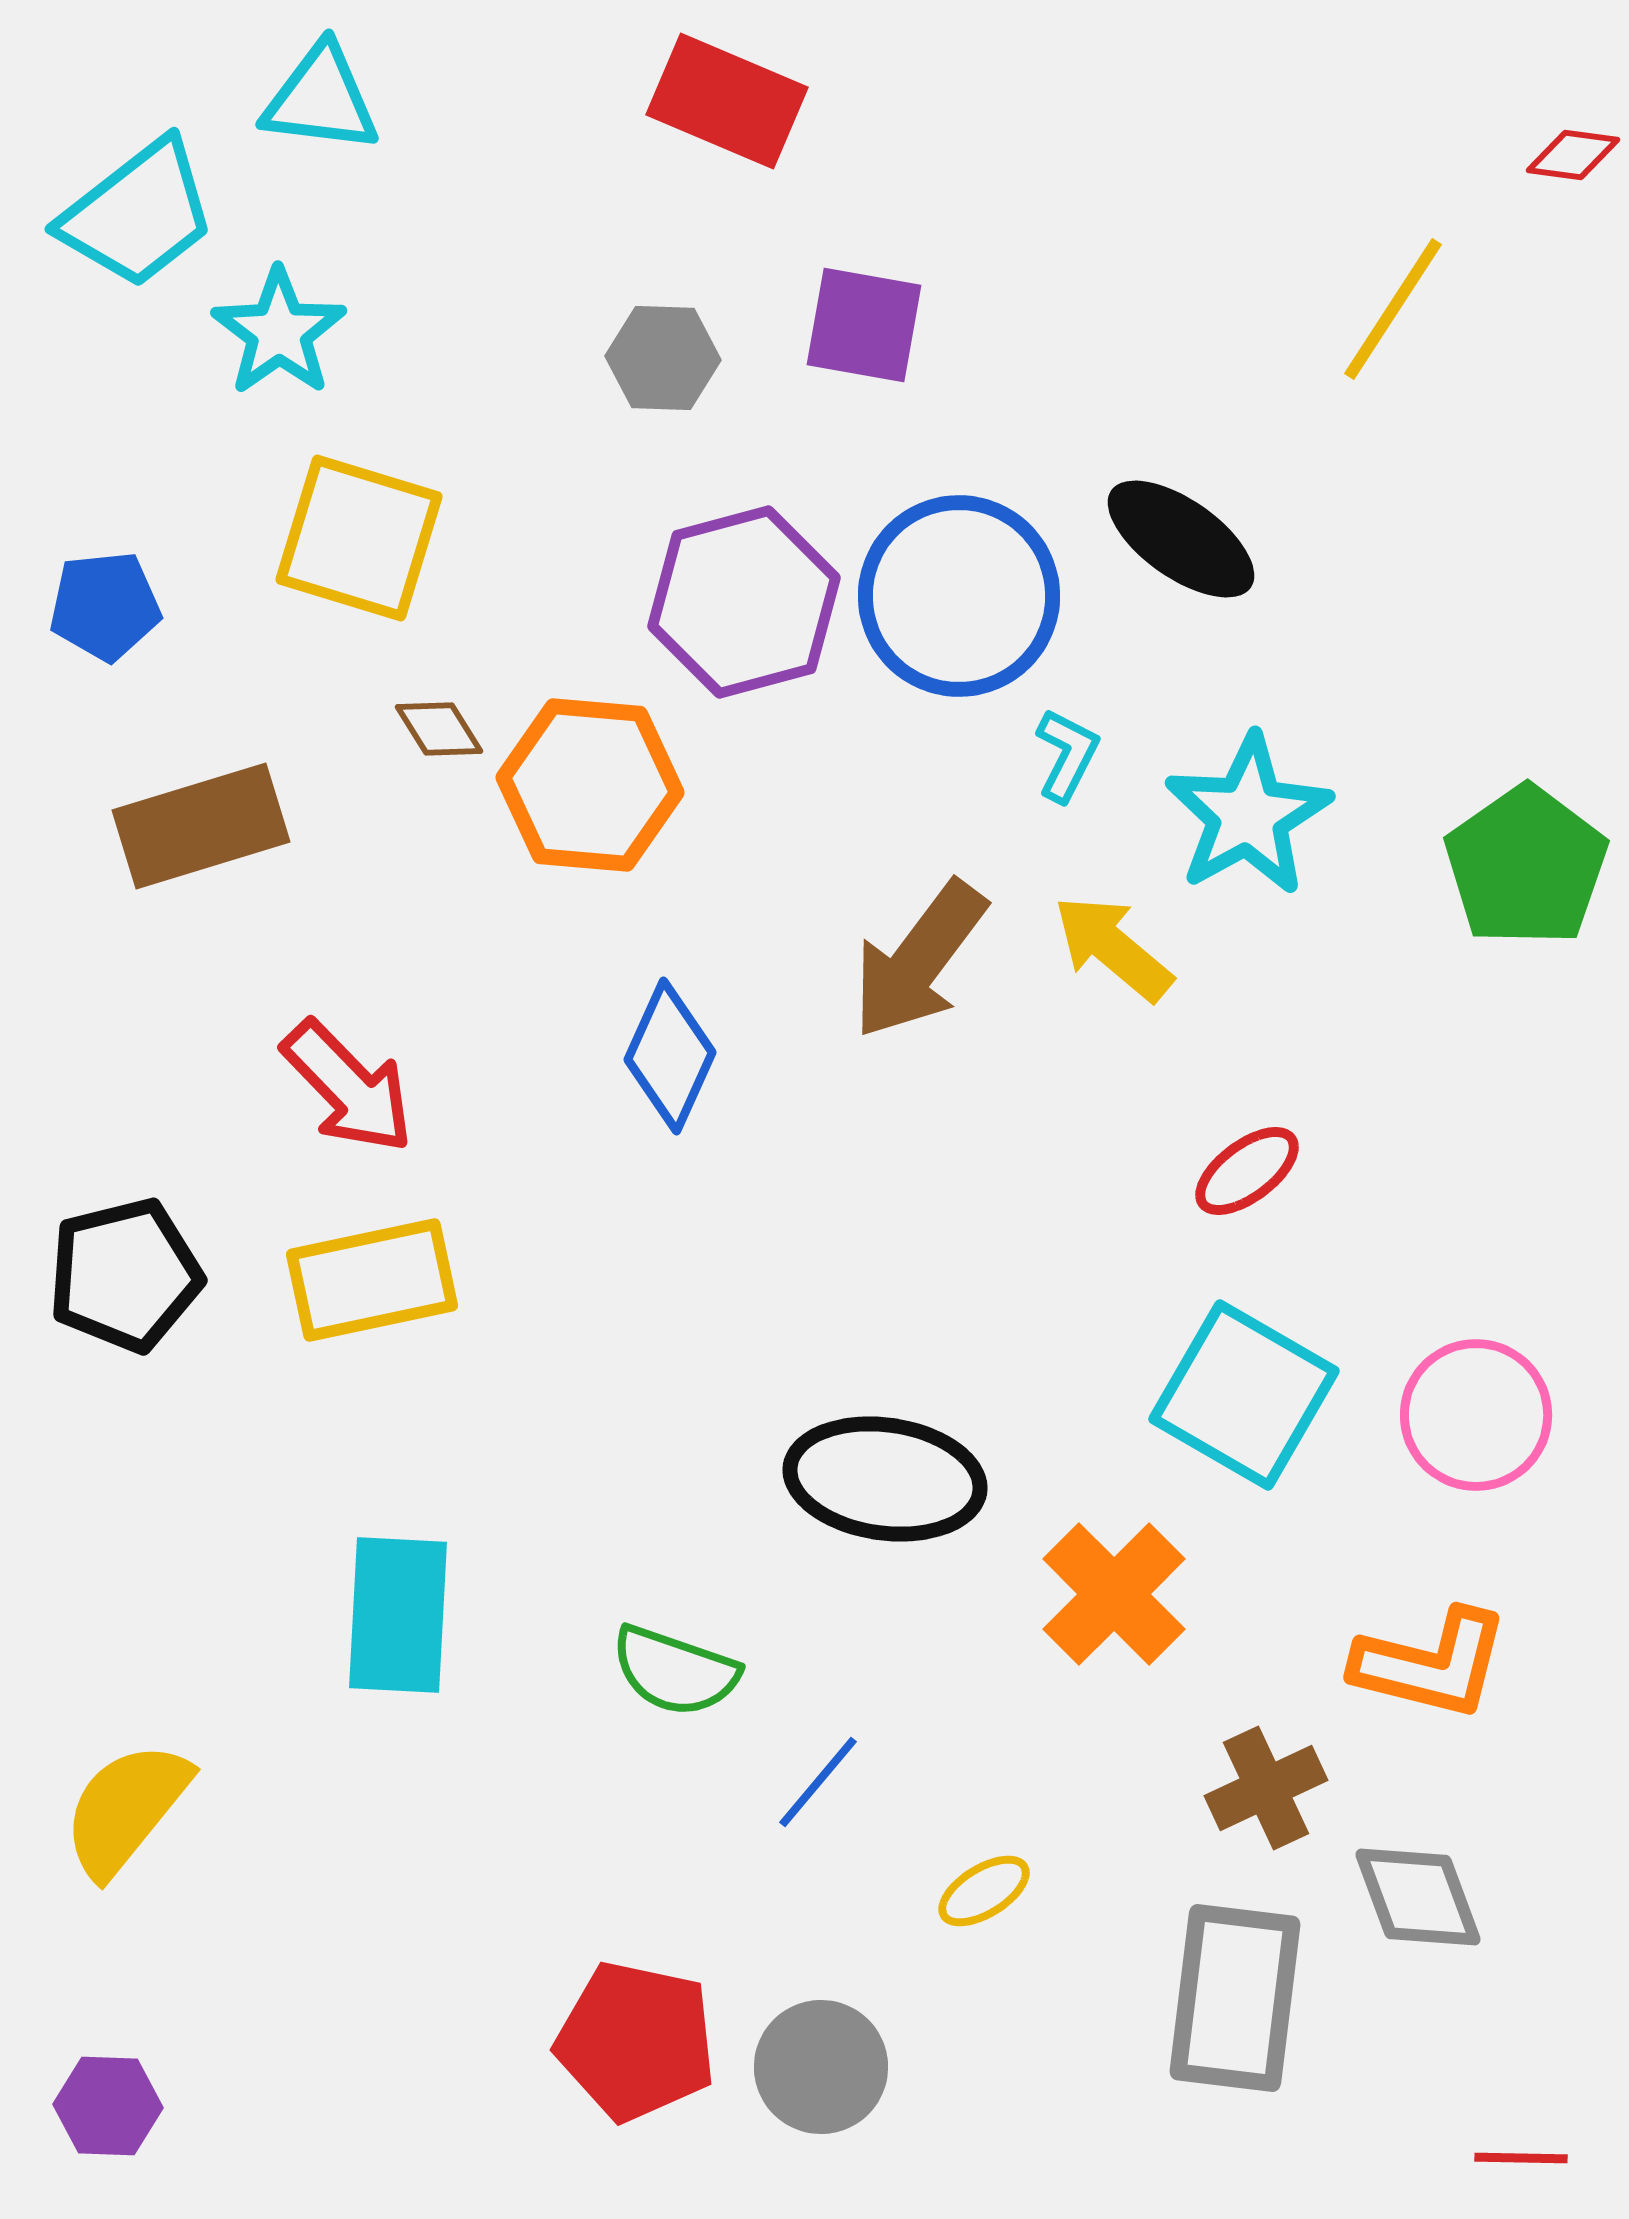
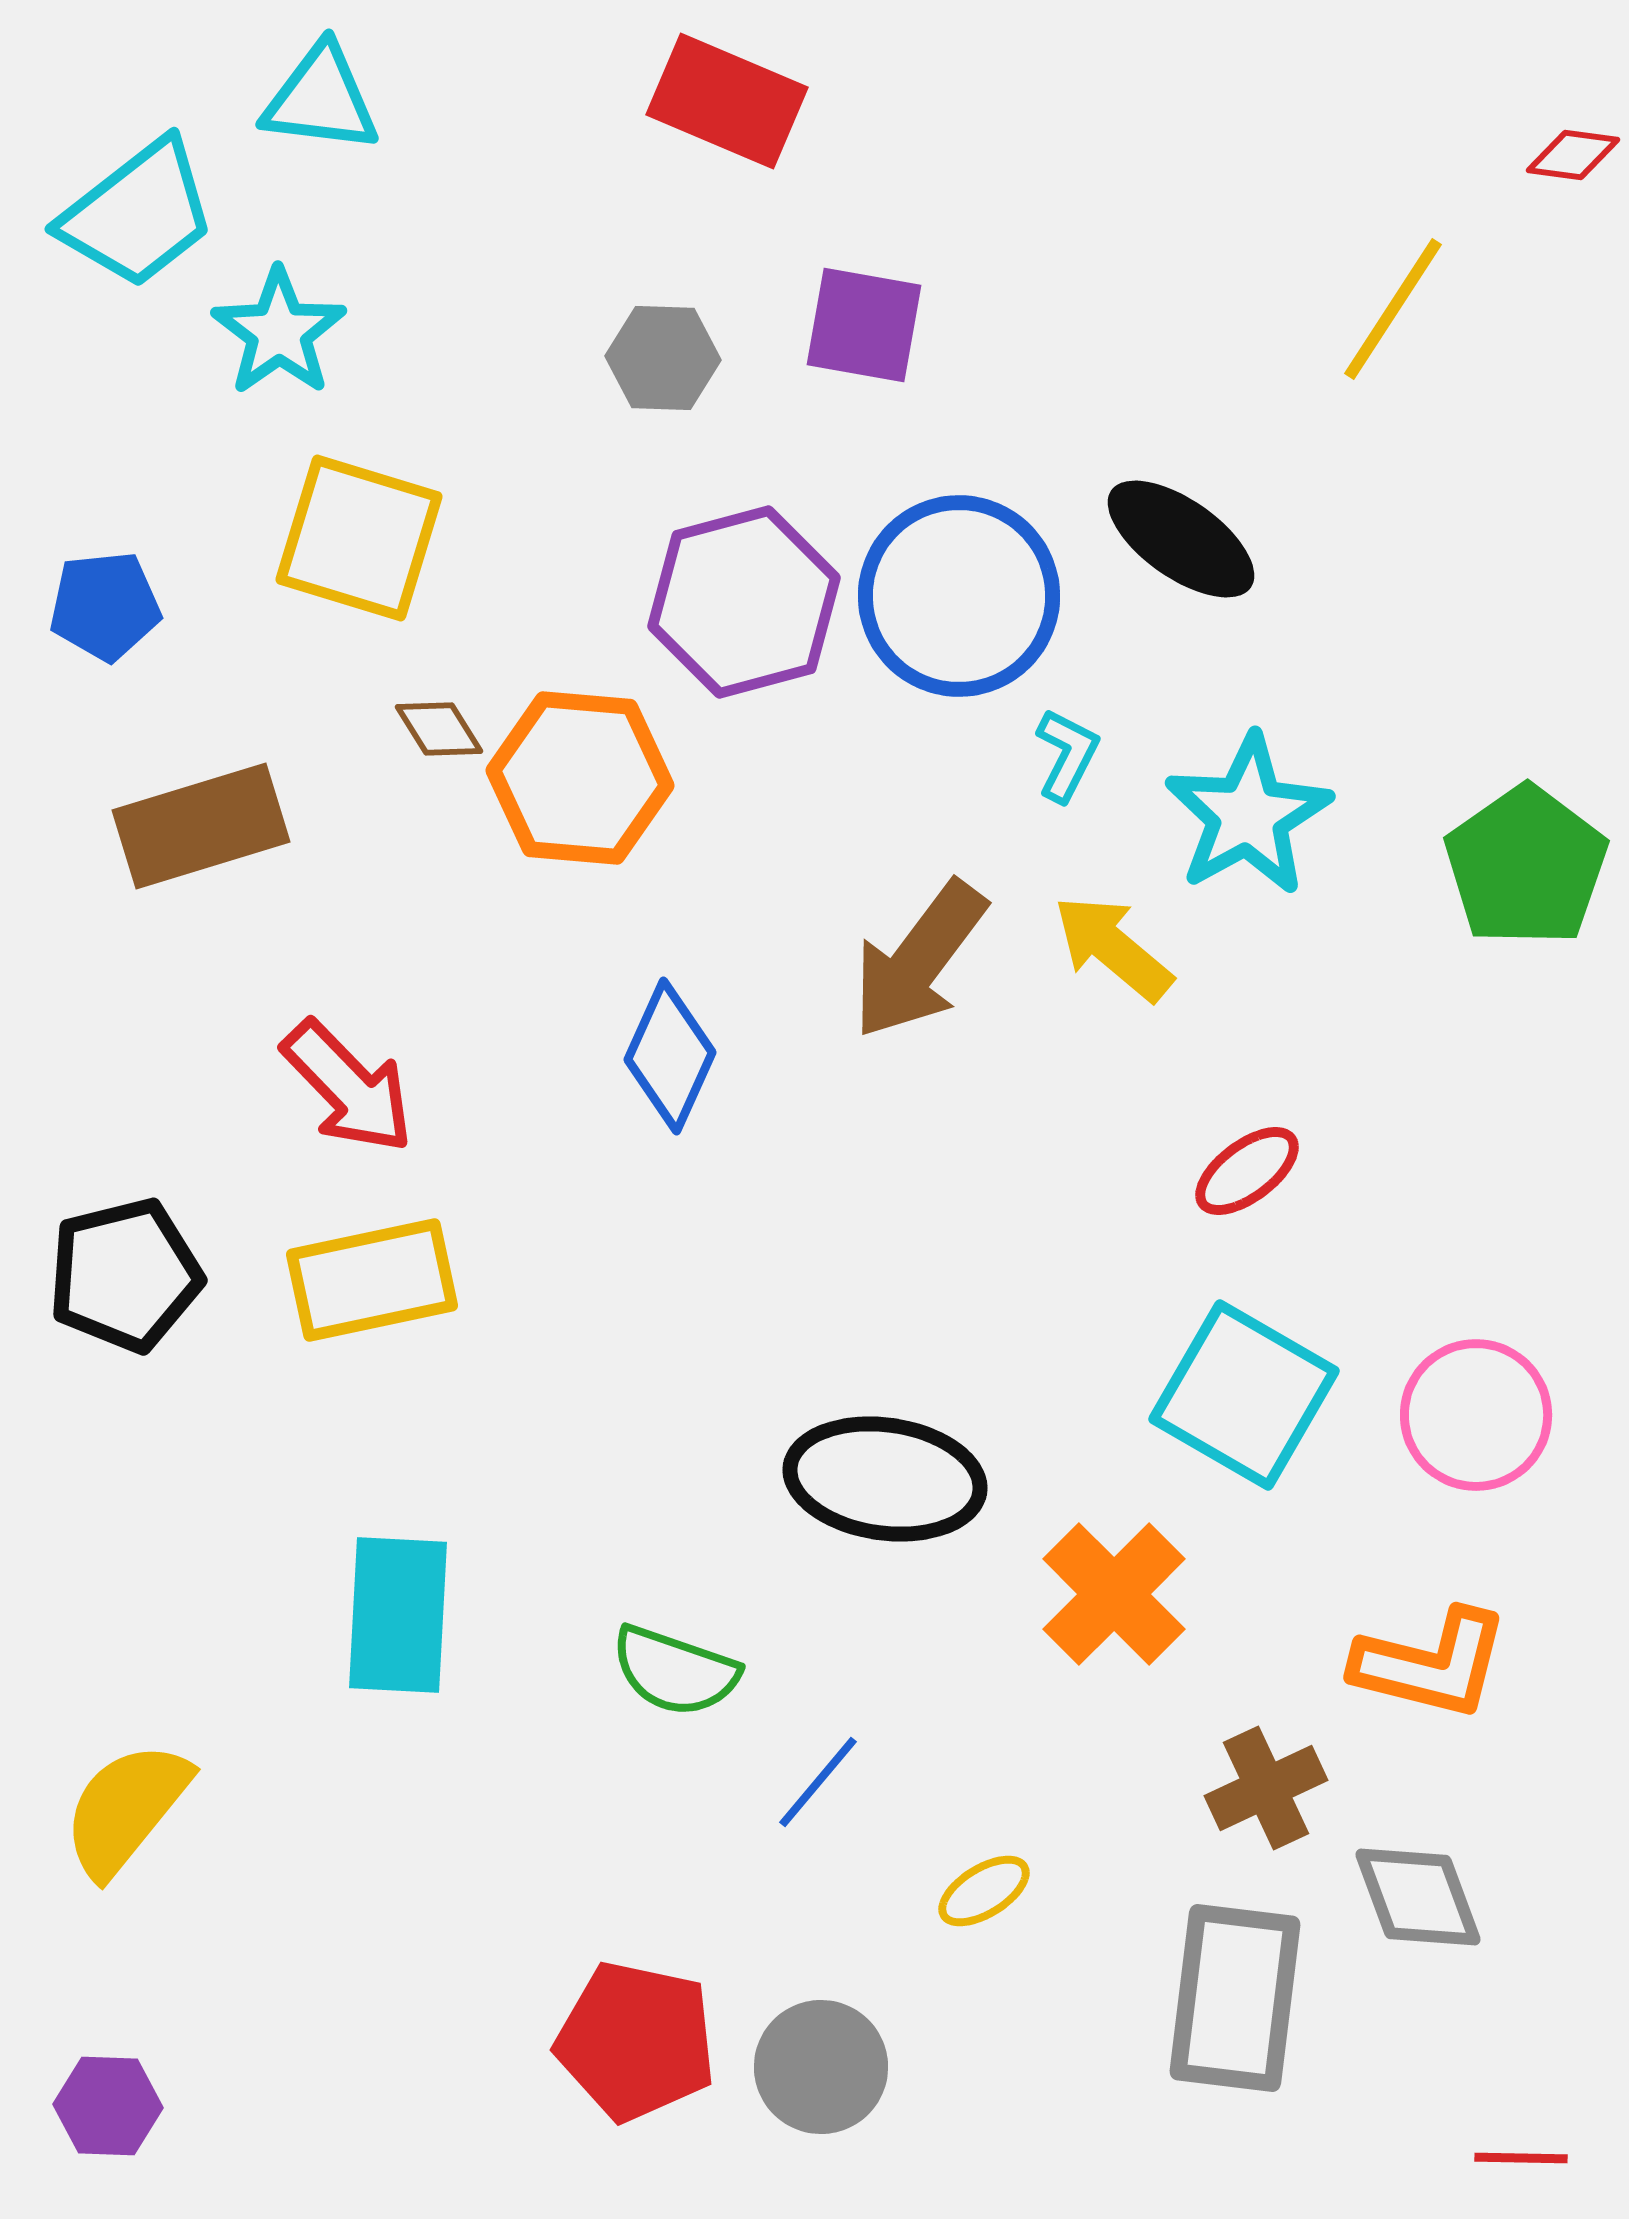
orange hexagon at (590, 785): moved 10 px left, 7 px up
